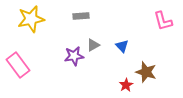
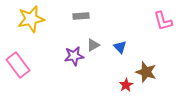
blue triangle: moved 2 px left, 1 px down
